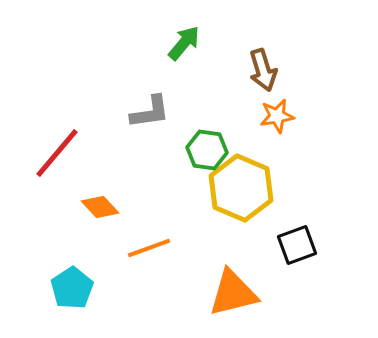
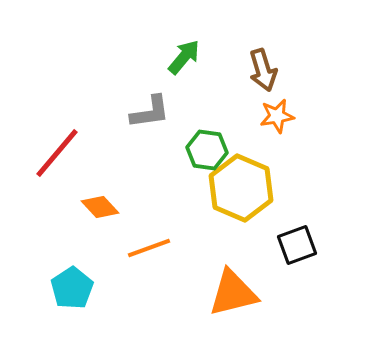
green arrow: moved 14 px down
